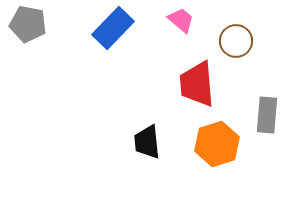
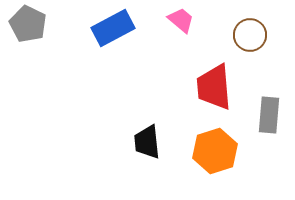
gray pentagon: rotated 15 degrees clockwise
blue rectangle: rotated 18 degrees clockwise
brown circle: moved 14 px right, 6 px up
red trapezoid: moved 17 px right, 3 px down
gray rectangle: moved 2 px right
orange hexagon: moved 2 px left, 7 px down
